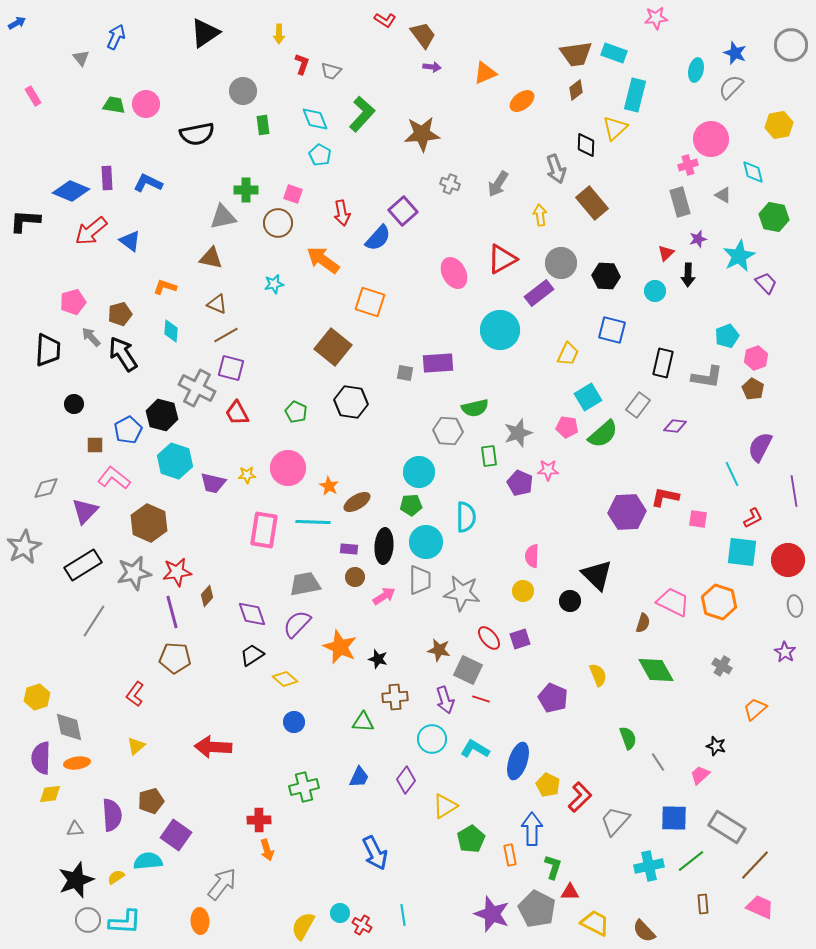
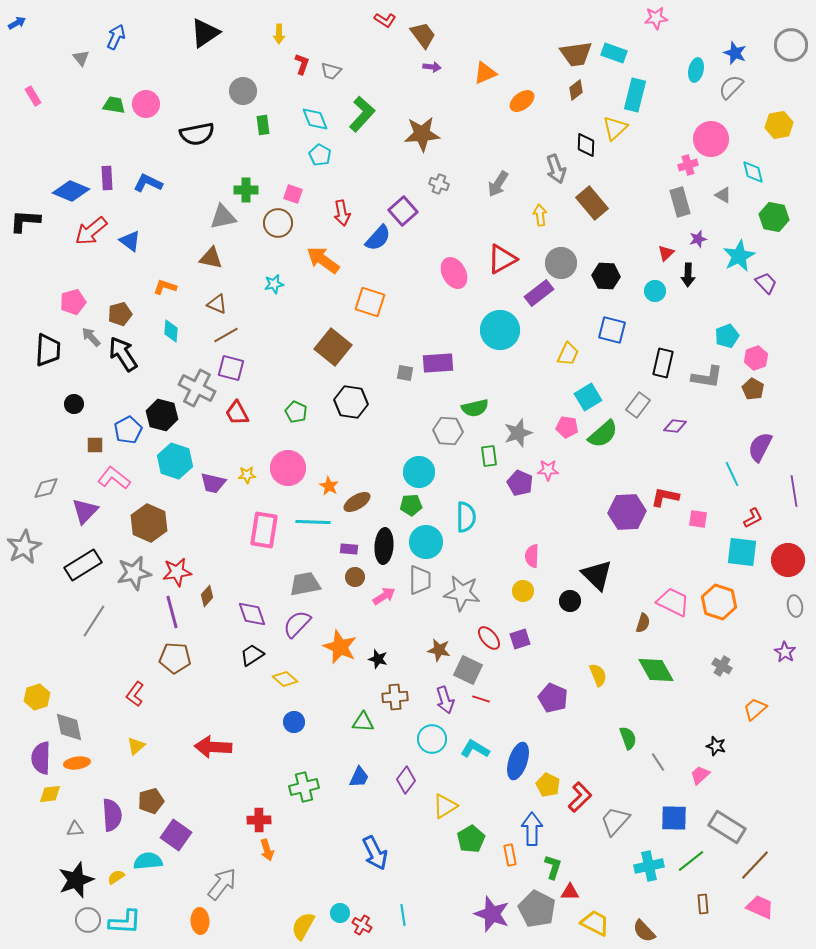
gray cross at (450, 184): moved 11 px left
